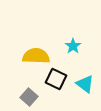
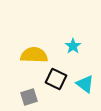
yellow semicircle: moved 2 px left, 1 px up
gray square: rotated 30 degrees clockwise
